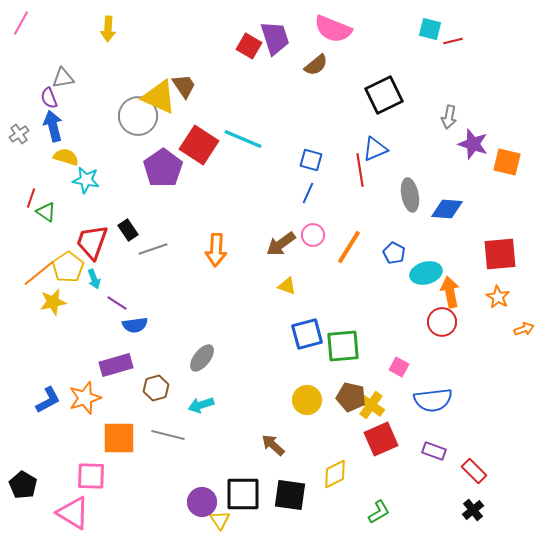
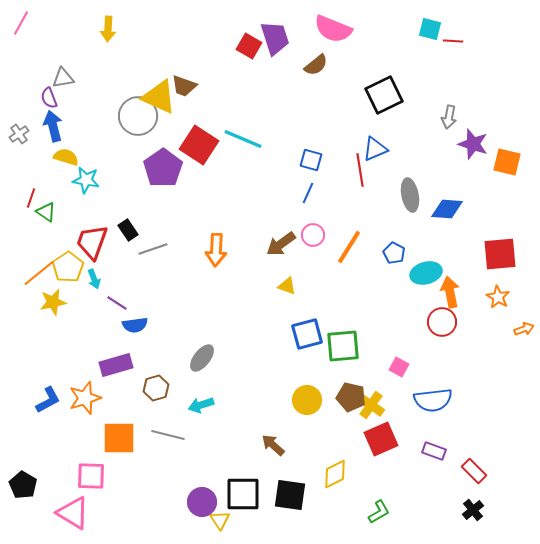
red line at (453, 41): rotated 18 degrees clockwise
brown trapezoid at (184, 86): rotated 144 degrees clockwise
